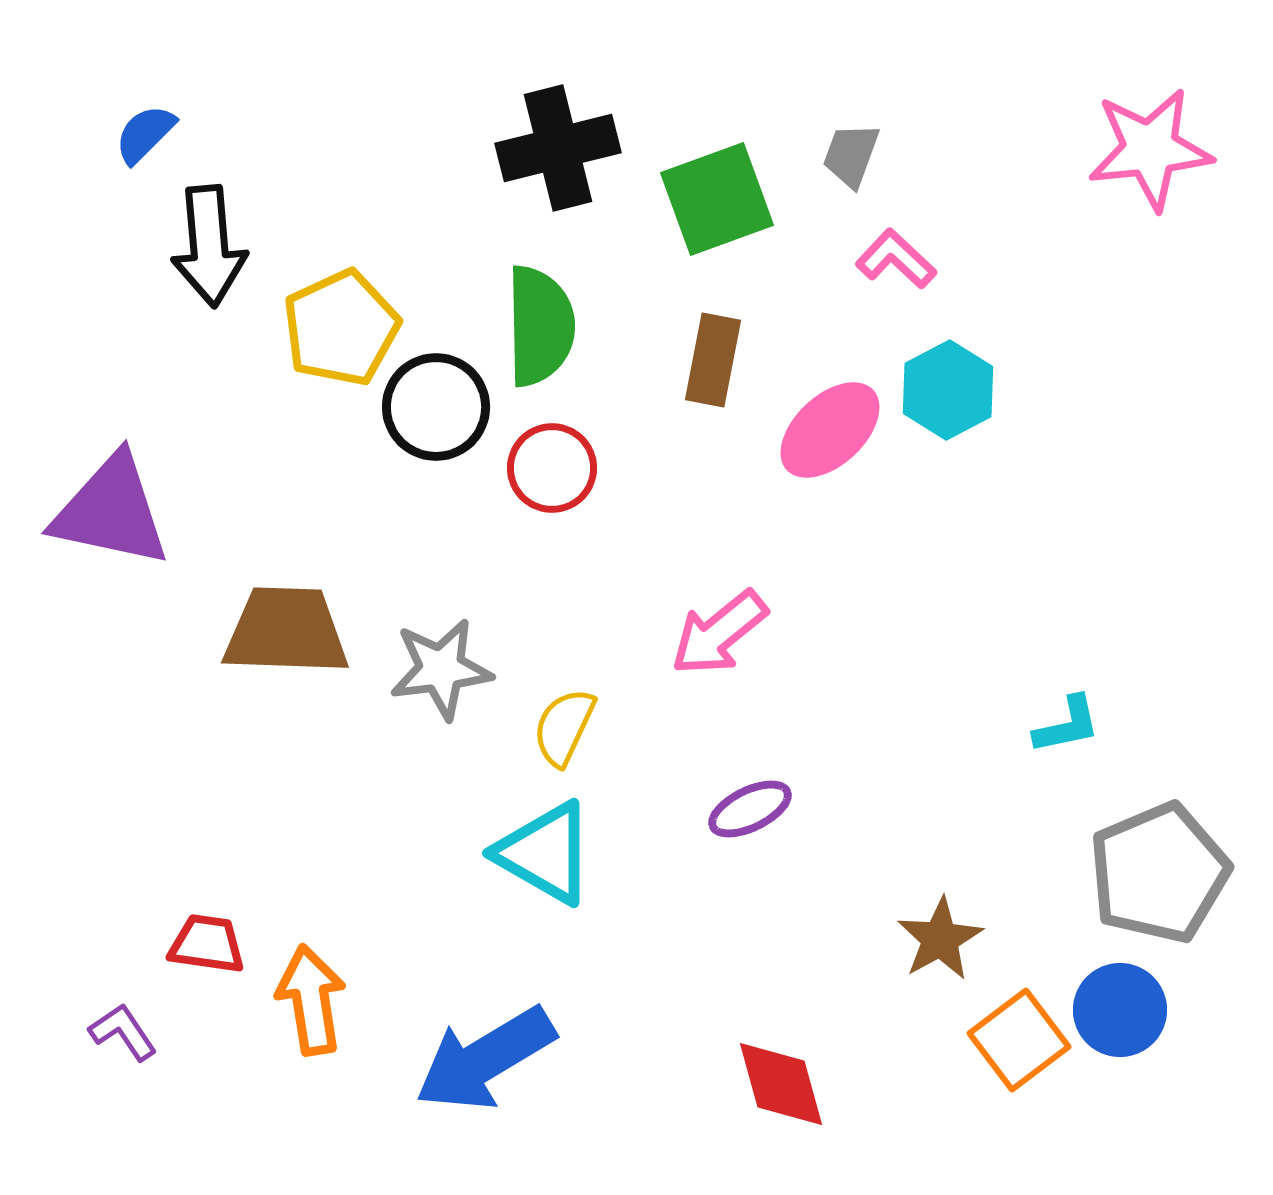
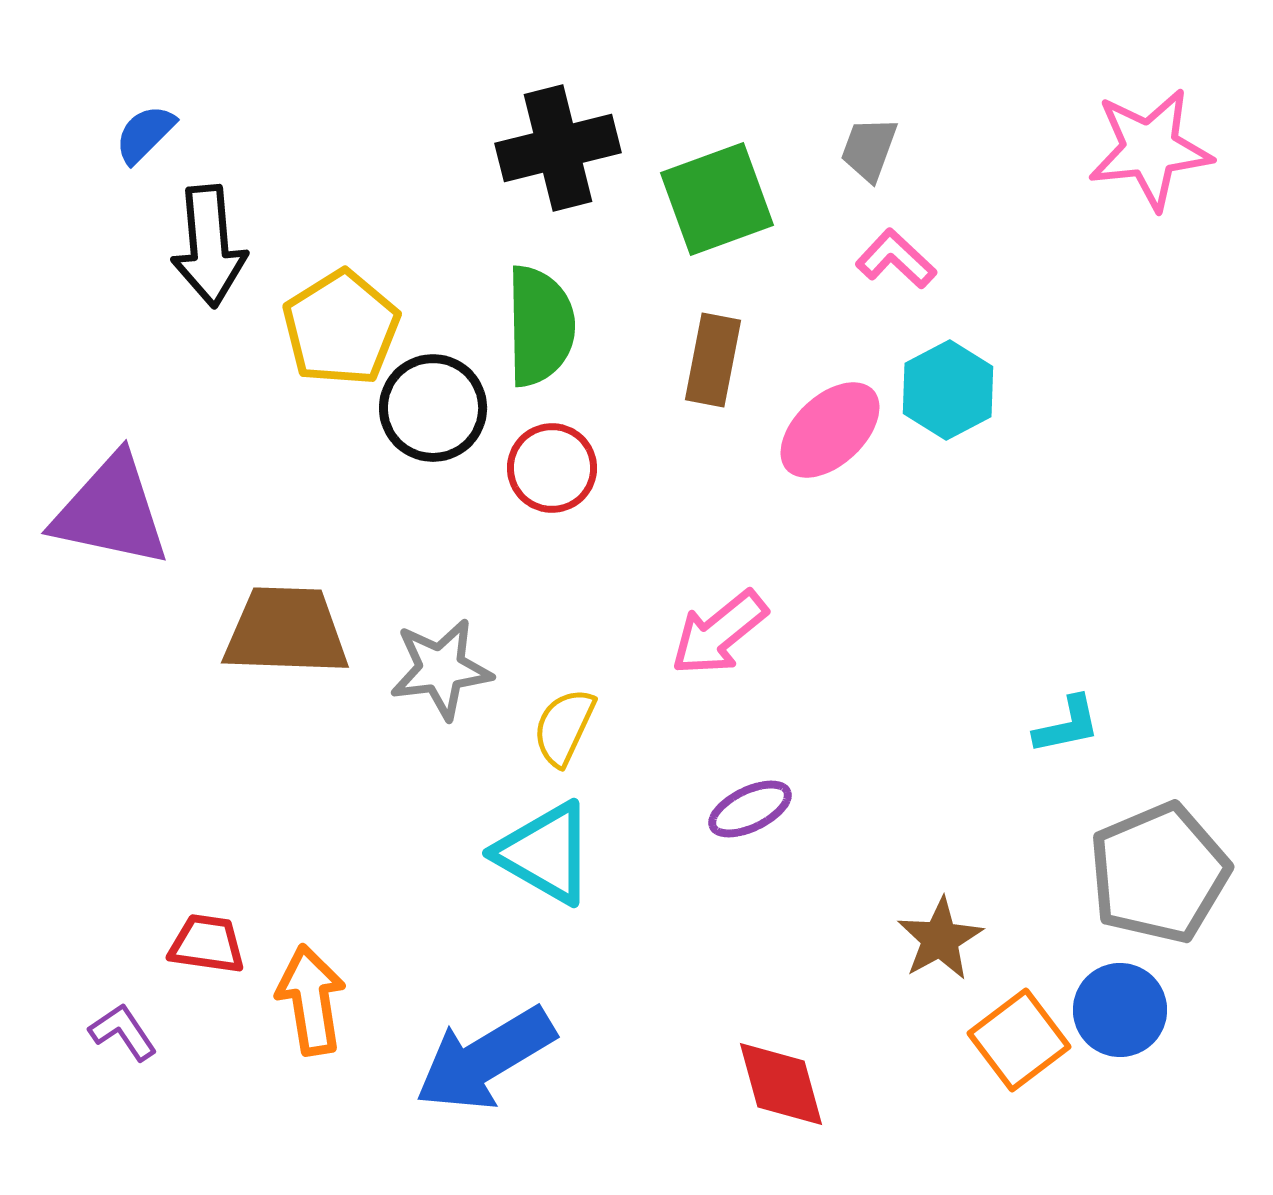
gray trapezoid: moved 18 px right, 6 px up
yellow pentagon: rotated 7 degrees counterclockwise
black circle: moved 3 px left, 1 px down
